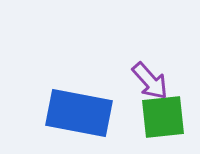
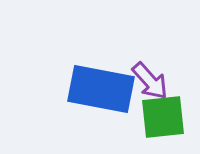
blue rectangle: moved 22 px right, 24 px up
